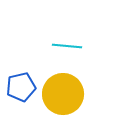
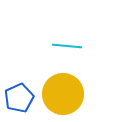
blue pentagon: moved 2 px left, 11 px down; rotated 12 degrees counterclockwise
